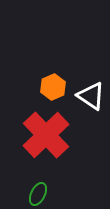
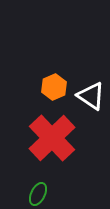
orange hexagon: moved 1 px right
red cross: moved 6 px right, 3 px down
